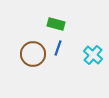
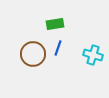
green rectangle: moved 1 px left; rotated 24 degrees counterclockwise
cyan cross: rotated 24 degrees counterclockwise
